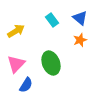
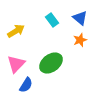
green ellipse: rotated 75 degrees clockwise
